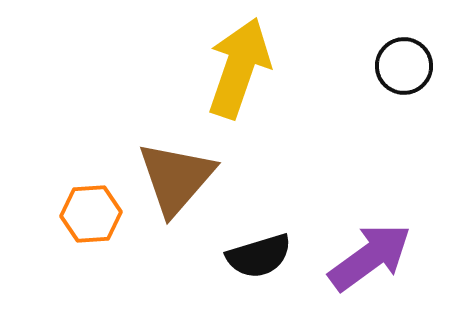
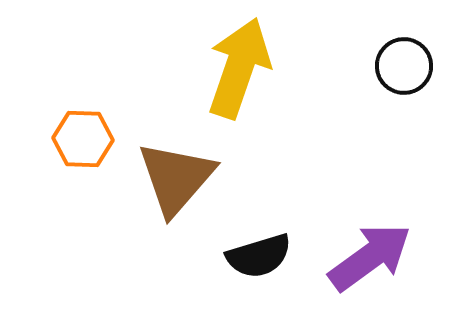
orange hexagon: moved 8 px left, 75 px up; rotated 6 degrees clockwise
